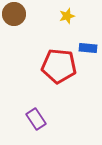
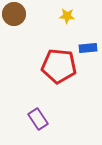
yellow star: rotated 21 degrees clockwise
blue rectangle: rotated 12 degrees counterclockwise
purple rectangle: moved 2 px right
